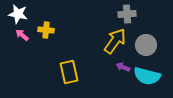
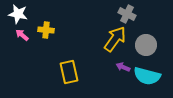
gray cross: rotated 30 degrees clockwise
yellow arrow: moved 2 px up
